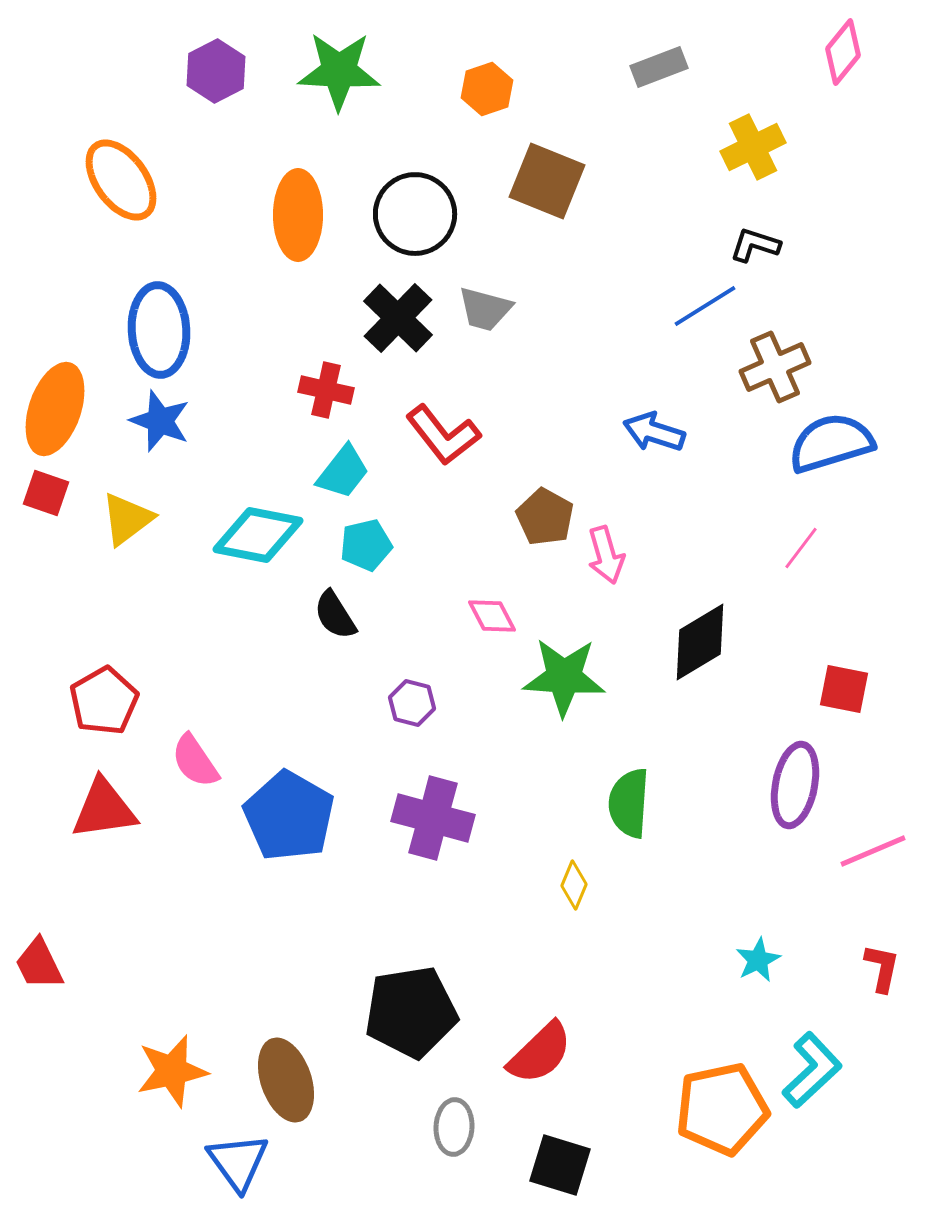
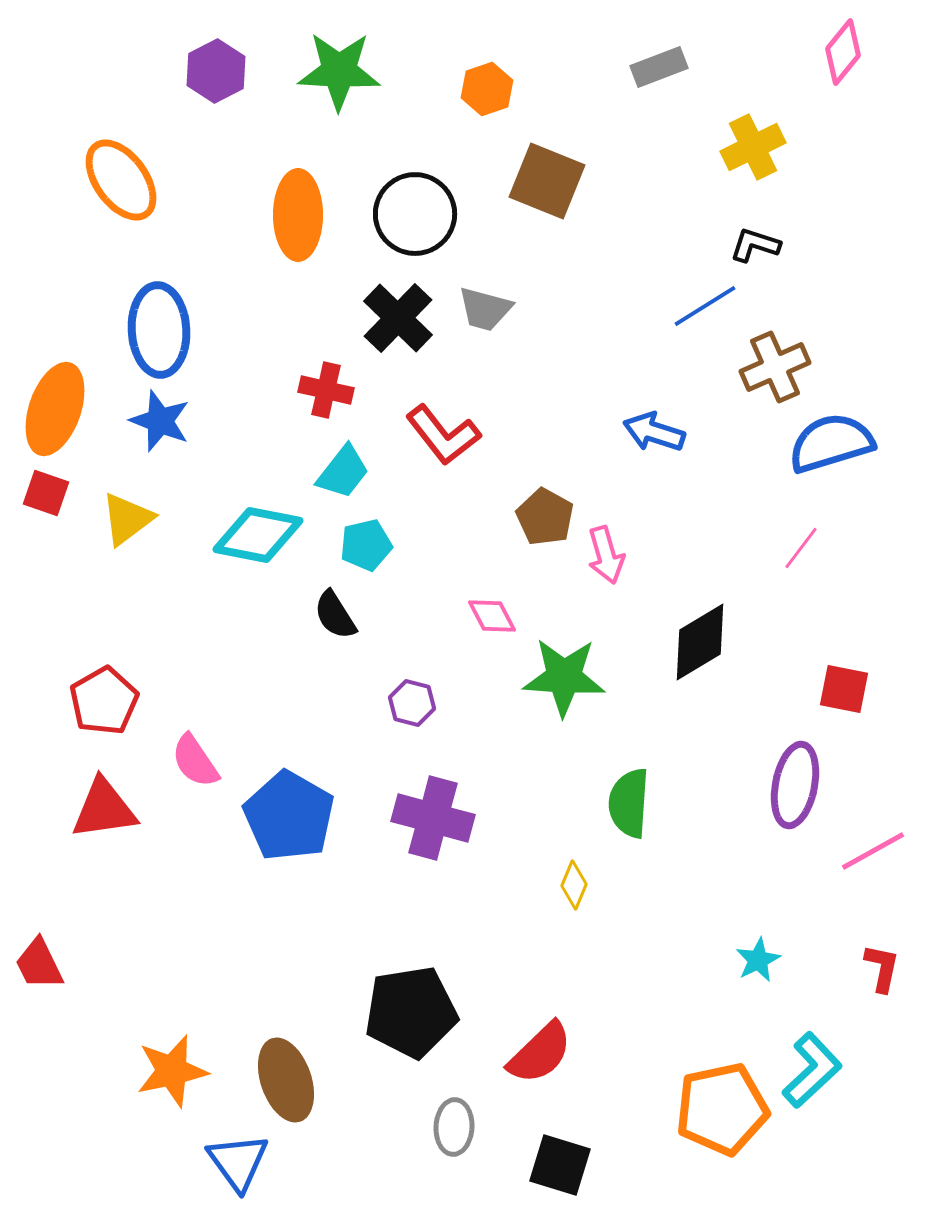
pink line at (873, 851): rotated 6 degrees counterclockwise
